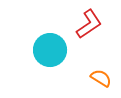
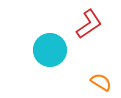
orange semicircle: moved 4 px down
